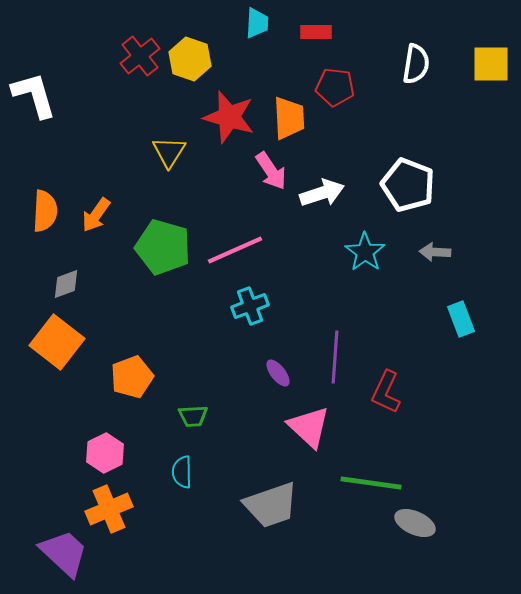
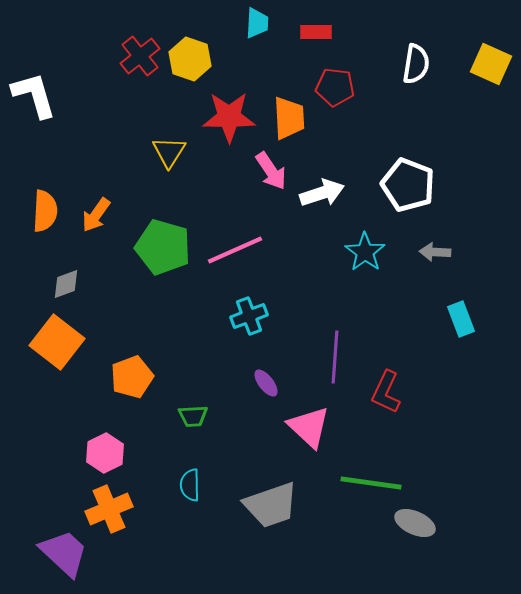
yellow square: rotated 24 degrees clockwise
red star: rotated 16 degrees counterclockwise
cyan cross: moved 1 px left, 10 px down
purple ellipse: moved 12 px left, 10 px down
cyan semicircle: moved 8 px right, 13 px down
